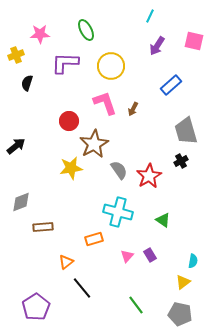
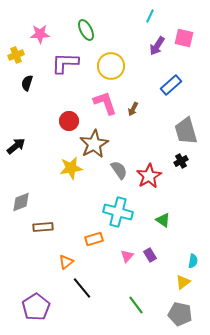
pink square: moved 10 px left, 3 px up
